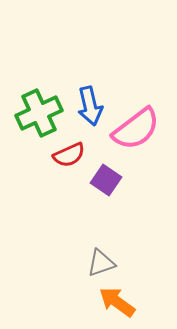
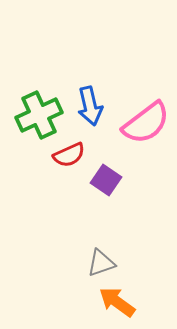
green cross: moved 2 px down
pink semicircle: moved 10 px right, 6 px up
